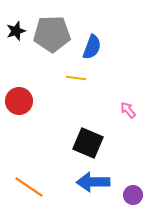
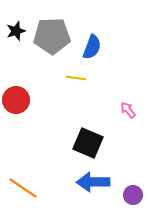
gray pentagon: moved 2 px down
red circle: moved 3 px left, 1 px up
orange line: moved 6 px left, 1 px down
